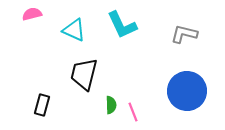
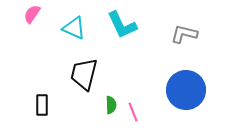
pink semicircle: rotated 42 degrees counterclockwise
cyan triangle: moved 2 px up
blue circle: moved 1 px left, 1 px up
black rectangle: rotated 15 degrees counterclockwise
